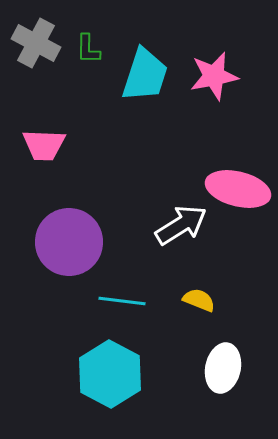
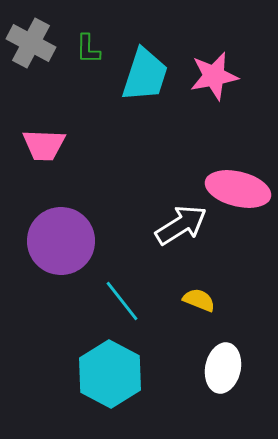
gray cross: moved 5 px left
purple circle: moved 8 px left, 1 px up
cyan line: rotated 45 degrees clockwise
